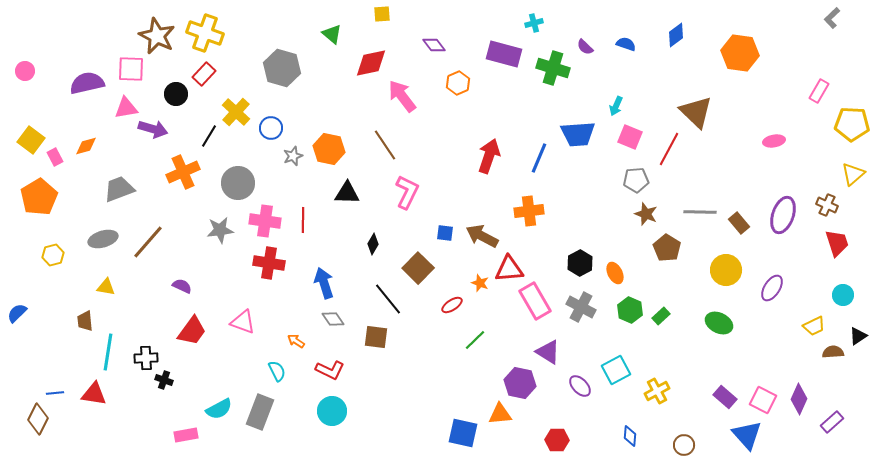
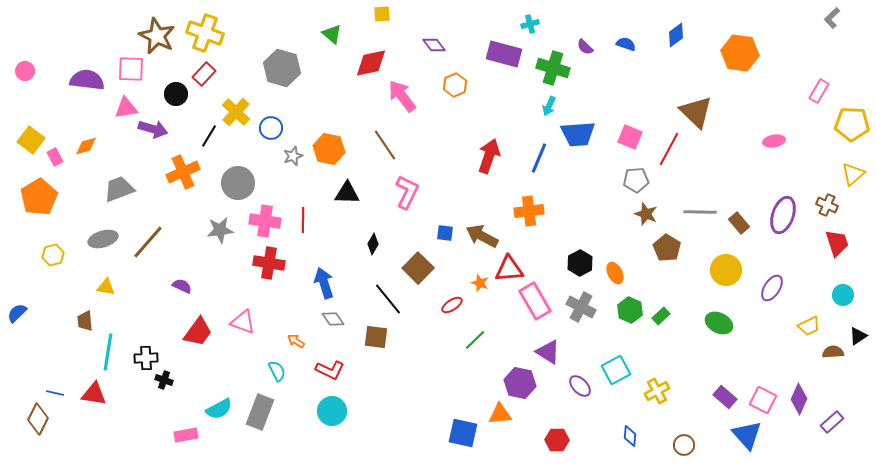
cyan cross at (534, 23): moved 4 px left, 1 px down
purple semicircle at (87, 83): moved 3 px up; rotated 20 degrees clockwise
orange hexagon at (458, 83): moved 3 px left, 2 px down
cyan arrow at (616, 106): moved 67 px left
yellow trapezoid at (814, 326): moved 5 px left
red trapezoid at (192, 331): moved 6 px right, 1 px down
blue line at (55, 393): rotated 18 degrees clockwise
